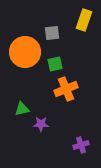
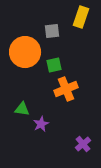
yellow rectangle: moved 3 px left, 3 px up
gray square: moved 2 px up
green square: moved 1 px left, 1 px down
green triangle: rotated 21 degrees clockwise
purple star: rotated 28 degrees counterclockwise
purple cross: moved 2 px right, 1 px up; rotated 21 degrees counterclockwise
